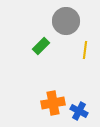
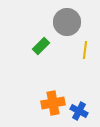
gray circle: moved 1 px right, 1 px down
